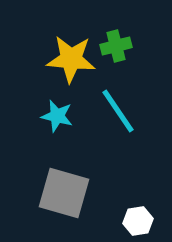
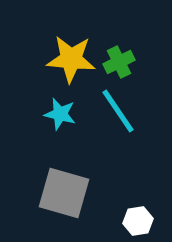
green cross: moved 3 px right, 16 px down; rotated 12 degrees counterclockwise
cyan star: moved 3 px right, 2 px up
